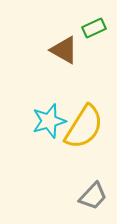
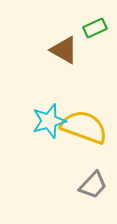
green rectangle: moved 1 px right
yellow semicircle: rotated 102 degrees counterclockwise
gray trapezoid: moved 11 px up
